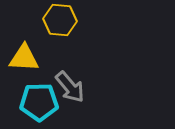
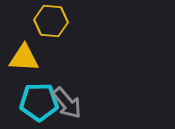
yellow hexagon: moved 9 px left, 1 px down
gray arrow: moved 3 px left, 16 px down
